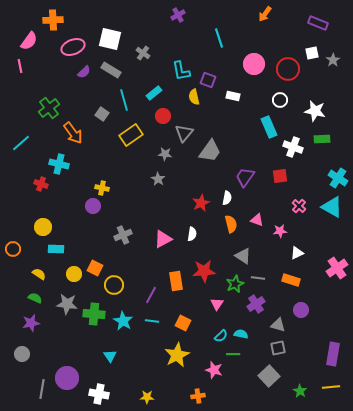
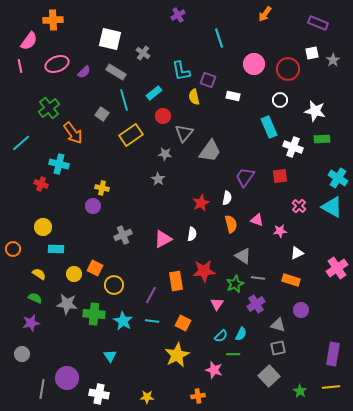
pink ellipse at (73, 47): moved 16 px left, 17 px down
gray rectangle at (111, 70): moved 5 px right, 2 px down
cyan semicircle at (241, 334): rotated 104 degrees clockwise
